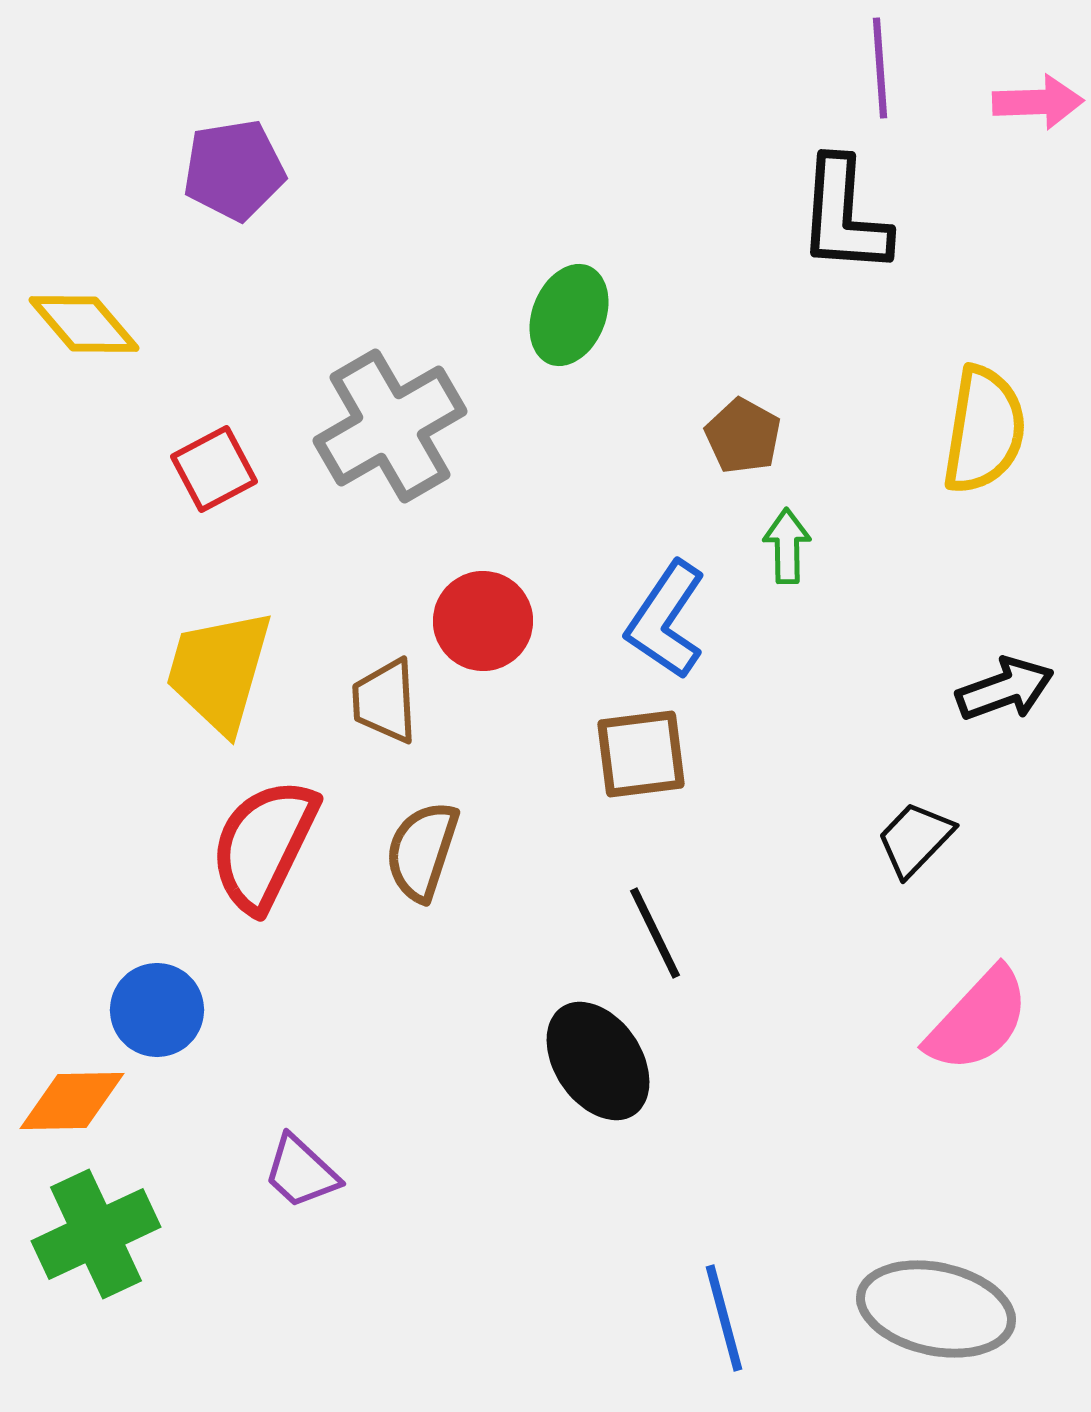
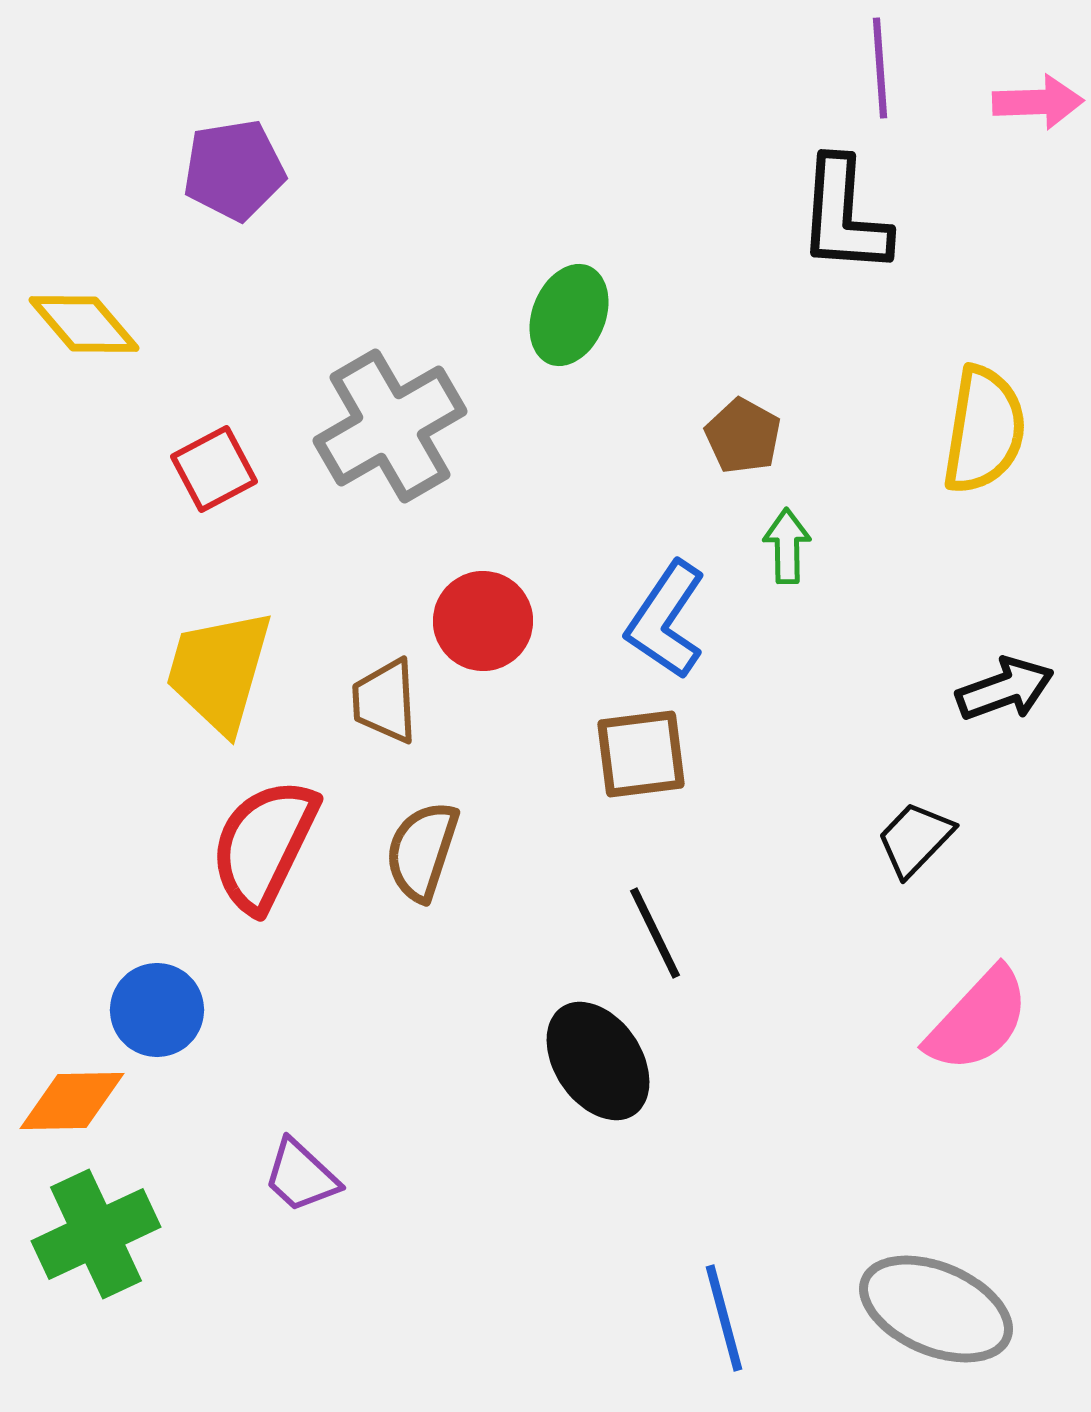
purple trapezoid: moved 4 px down
gray ellipse: rotated 11 degrees clockwise
